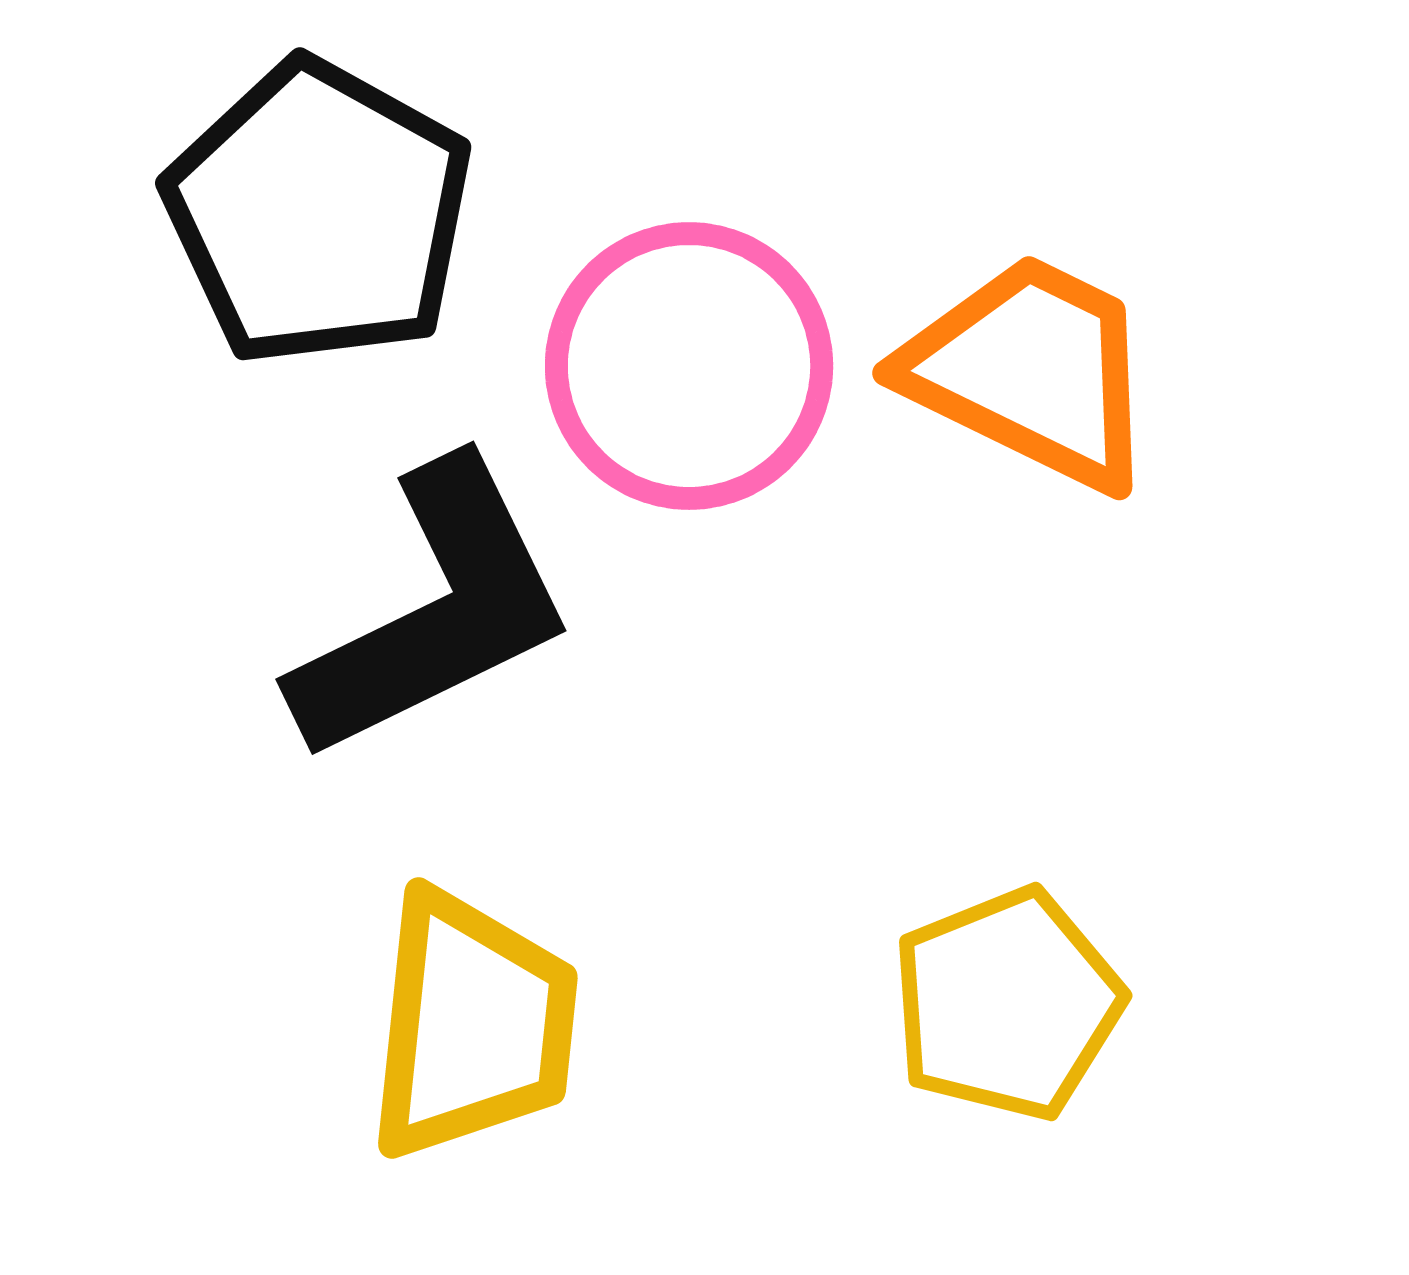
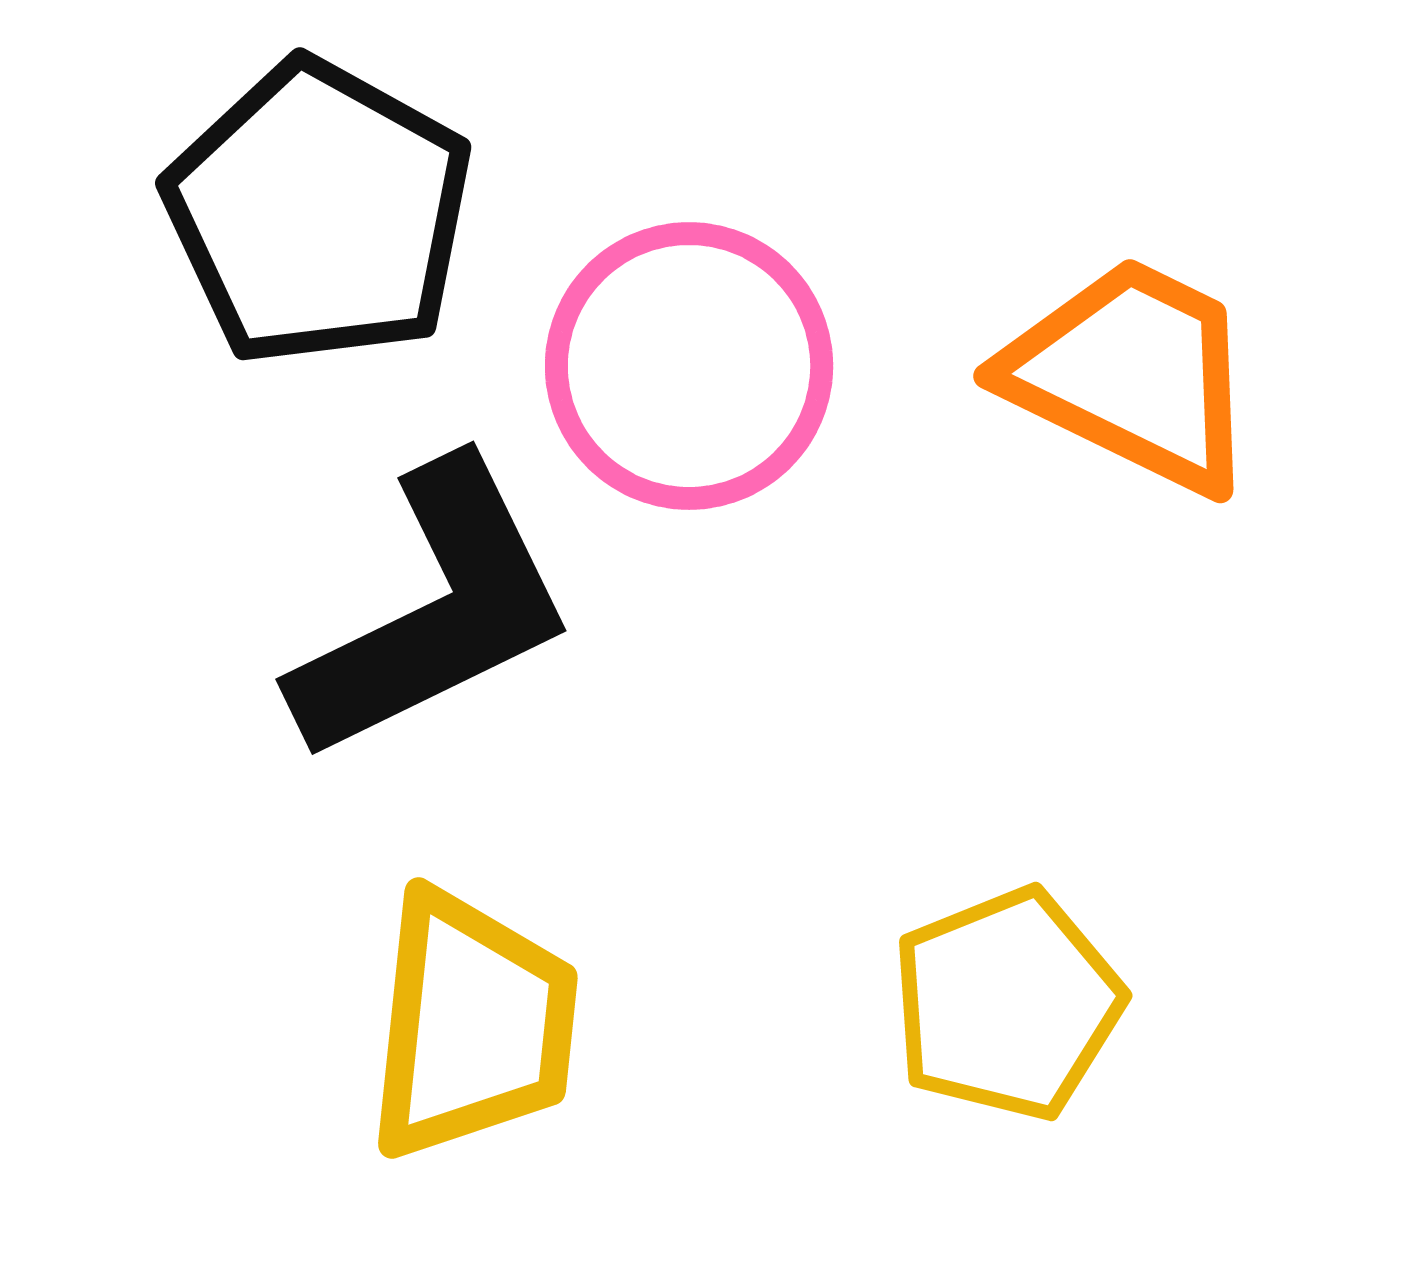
orange trapezoid: moved 101 px right, 3 px down
